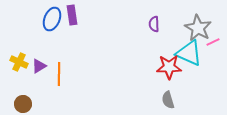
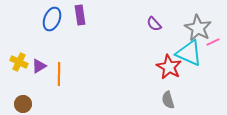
purple rectangle: moved 8 px right
purple semicircle: rotated 42 degrees counterclockwise
red star: rotated 30 degrees clockwise
